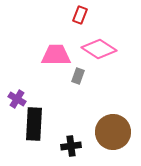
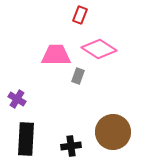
black rectangle: moved 8 px left, 15 px down
